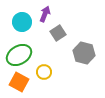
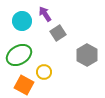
purple arrow: rotated 56 degrees counterclockwise
cyan circle: moved 1 px up
gray hexagon: moved 3 px right, 2 px down; rotated 15 degrees clockwise
orange square: moved 5 px right, 3 px down
